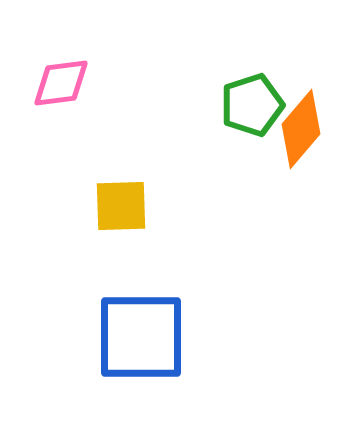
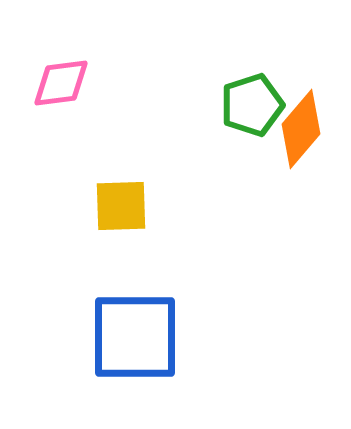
blue square: moved 6 px left
